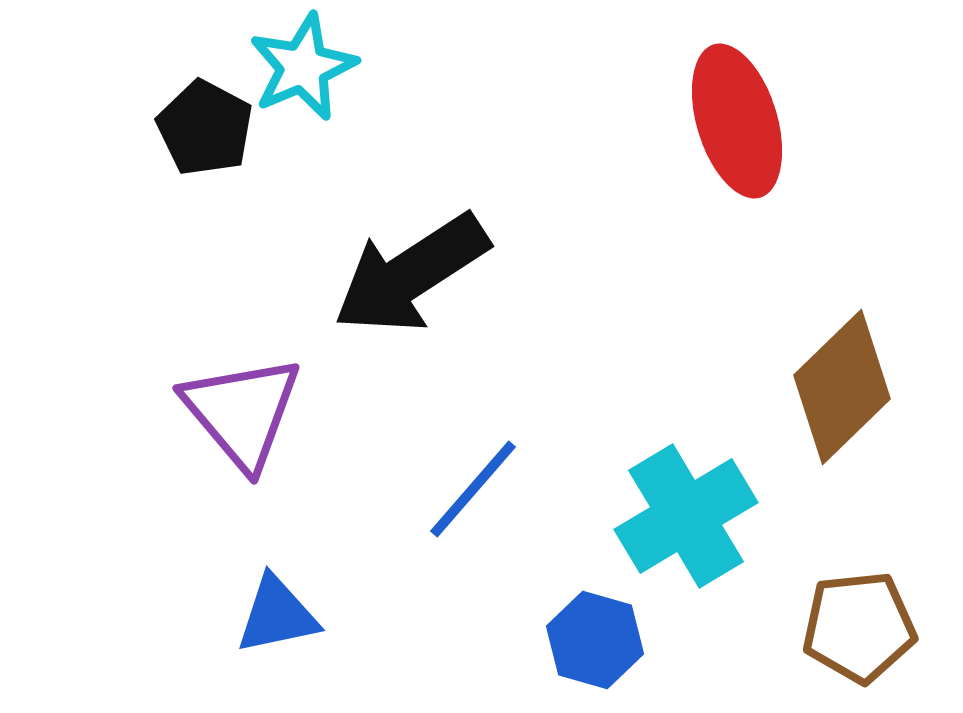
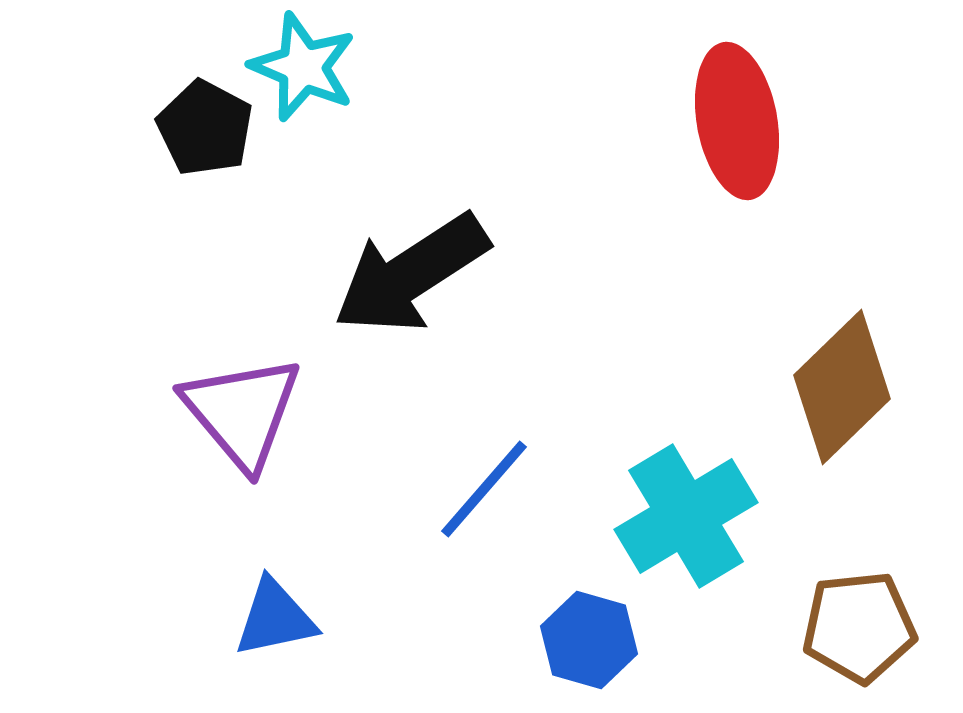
cyan star: rotated 26 degrees counterclockwise
red ellipse: rotated 7 degrees clockwise
blue line: moved 11 px right
blue triangle: moved 2 px left, 3 px down
blue hexagon: moved 6 px left
